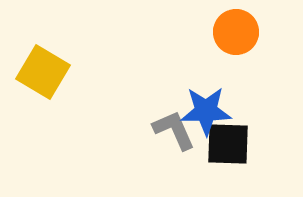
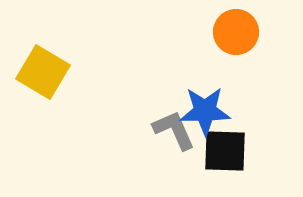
blue star: moved 1 px left
black square: moved 3 px left, 7 px down
